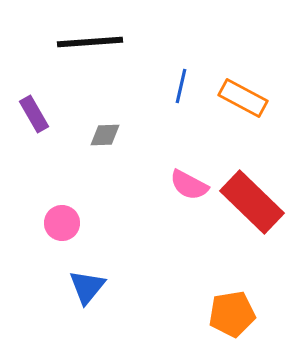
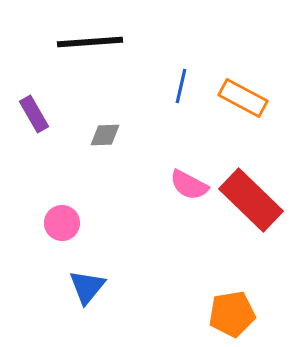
red rectangle: moved 1 px left, 2 px up
